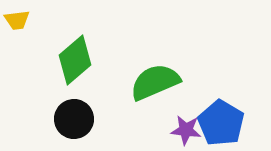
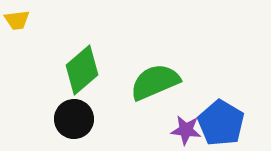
green diamond: moved 7 px right, 10 px down
